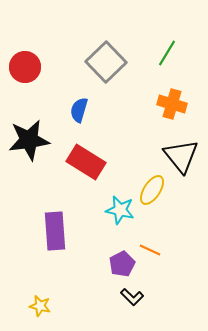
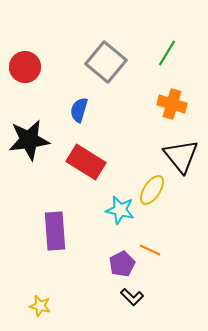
gray square: rotated 6 degrees counterclockwise
